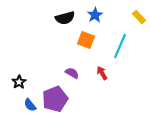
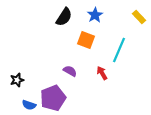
black semicircle: moved 1 px left, 1 px up; rotated 42 degrees counterclockwise
cyan line: moved 1 px left, 4 px down
purple semicircle: moved 2 px left, 2 px up
black star: moved 2 px left, 2 px up; rotated 16 degrees clockwise
purple pentagon: moved 2 px left, 1 px up
blue semicircle: moved 1 px left; rotated 32 degrees counterclockwise
